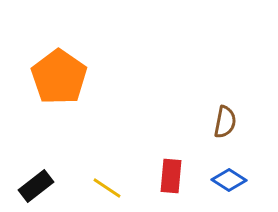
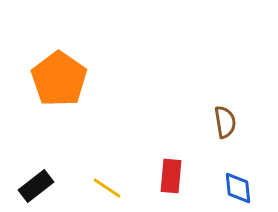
orange pentagon: moved 2 px down
brown semicircle: rotated 20 degrees counterclockwise
blue diamond: moved 9 px right, 8 px down; rotated 52 degrees clockwise
